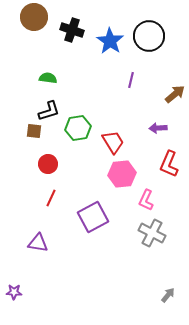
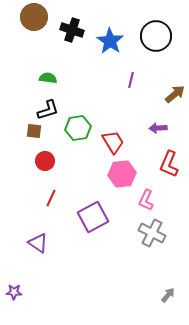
black circle: moved 7 px right
black L-shape: moved 1 px left, 1 px up
red circle: moved 3 px left, 3 px up
purple triangle: rotated 25 degrees clockwise
